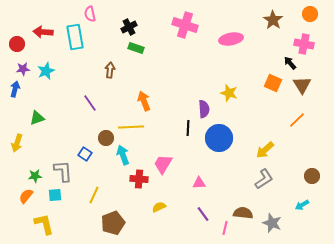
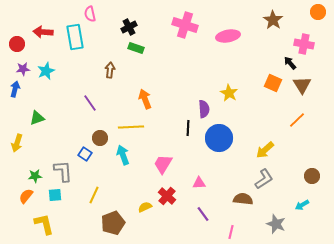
orange circle at (310, 14): moved 8 px right, 2 px up
pink ellipse at (231, 39): moved 3 px left, 3 px up
yellow star at (229, 93): rotated 12 degrees clockwise
orange arrow at (144, 101): moved 1 px right, 2 px up
brown circle at (106, 138): moved 6 px left
red cross at (139, 179): moved 28 px right, 17 px down; rotated 36 degrees clockwise
yellow semicircle at (159, 207): moved 14 px left
brown semicircle at (243, 213): moved 14 px up
gray star at (272, 223): moved 4 px right, 1 px down
pink line at (225, 228): moved 6 px right, 4 px down
